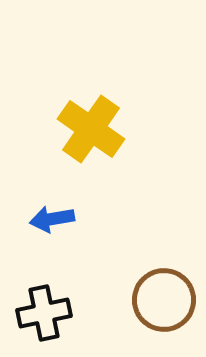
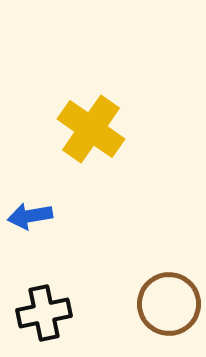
blue arrow: moved 22 px left, 3 px up
brown circle: moved 5 px right, 4 px down
